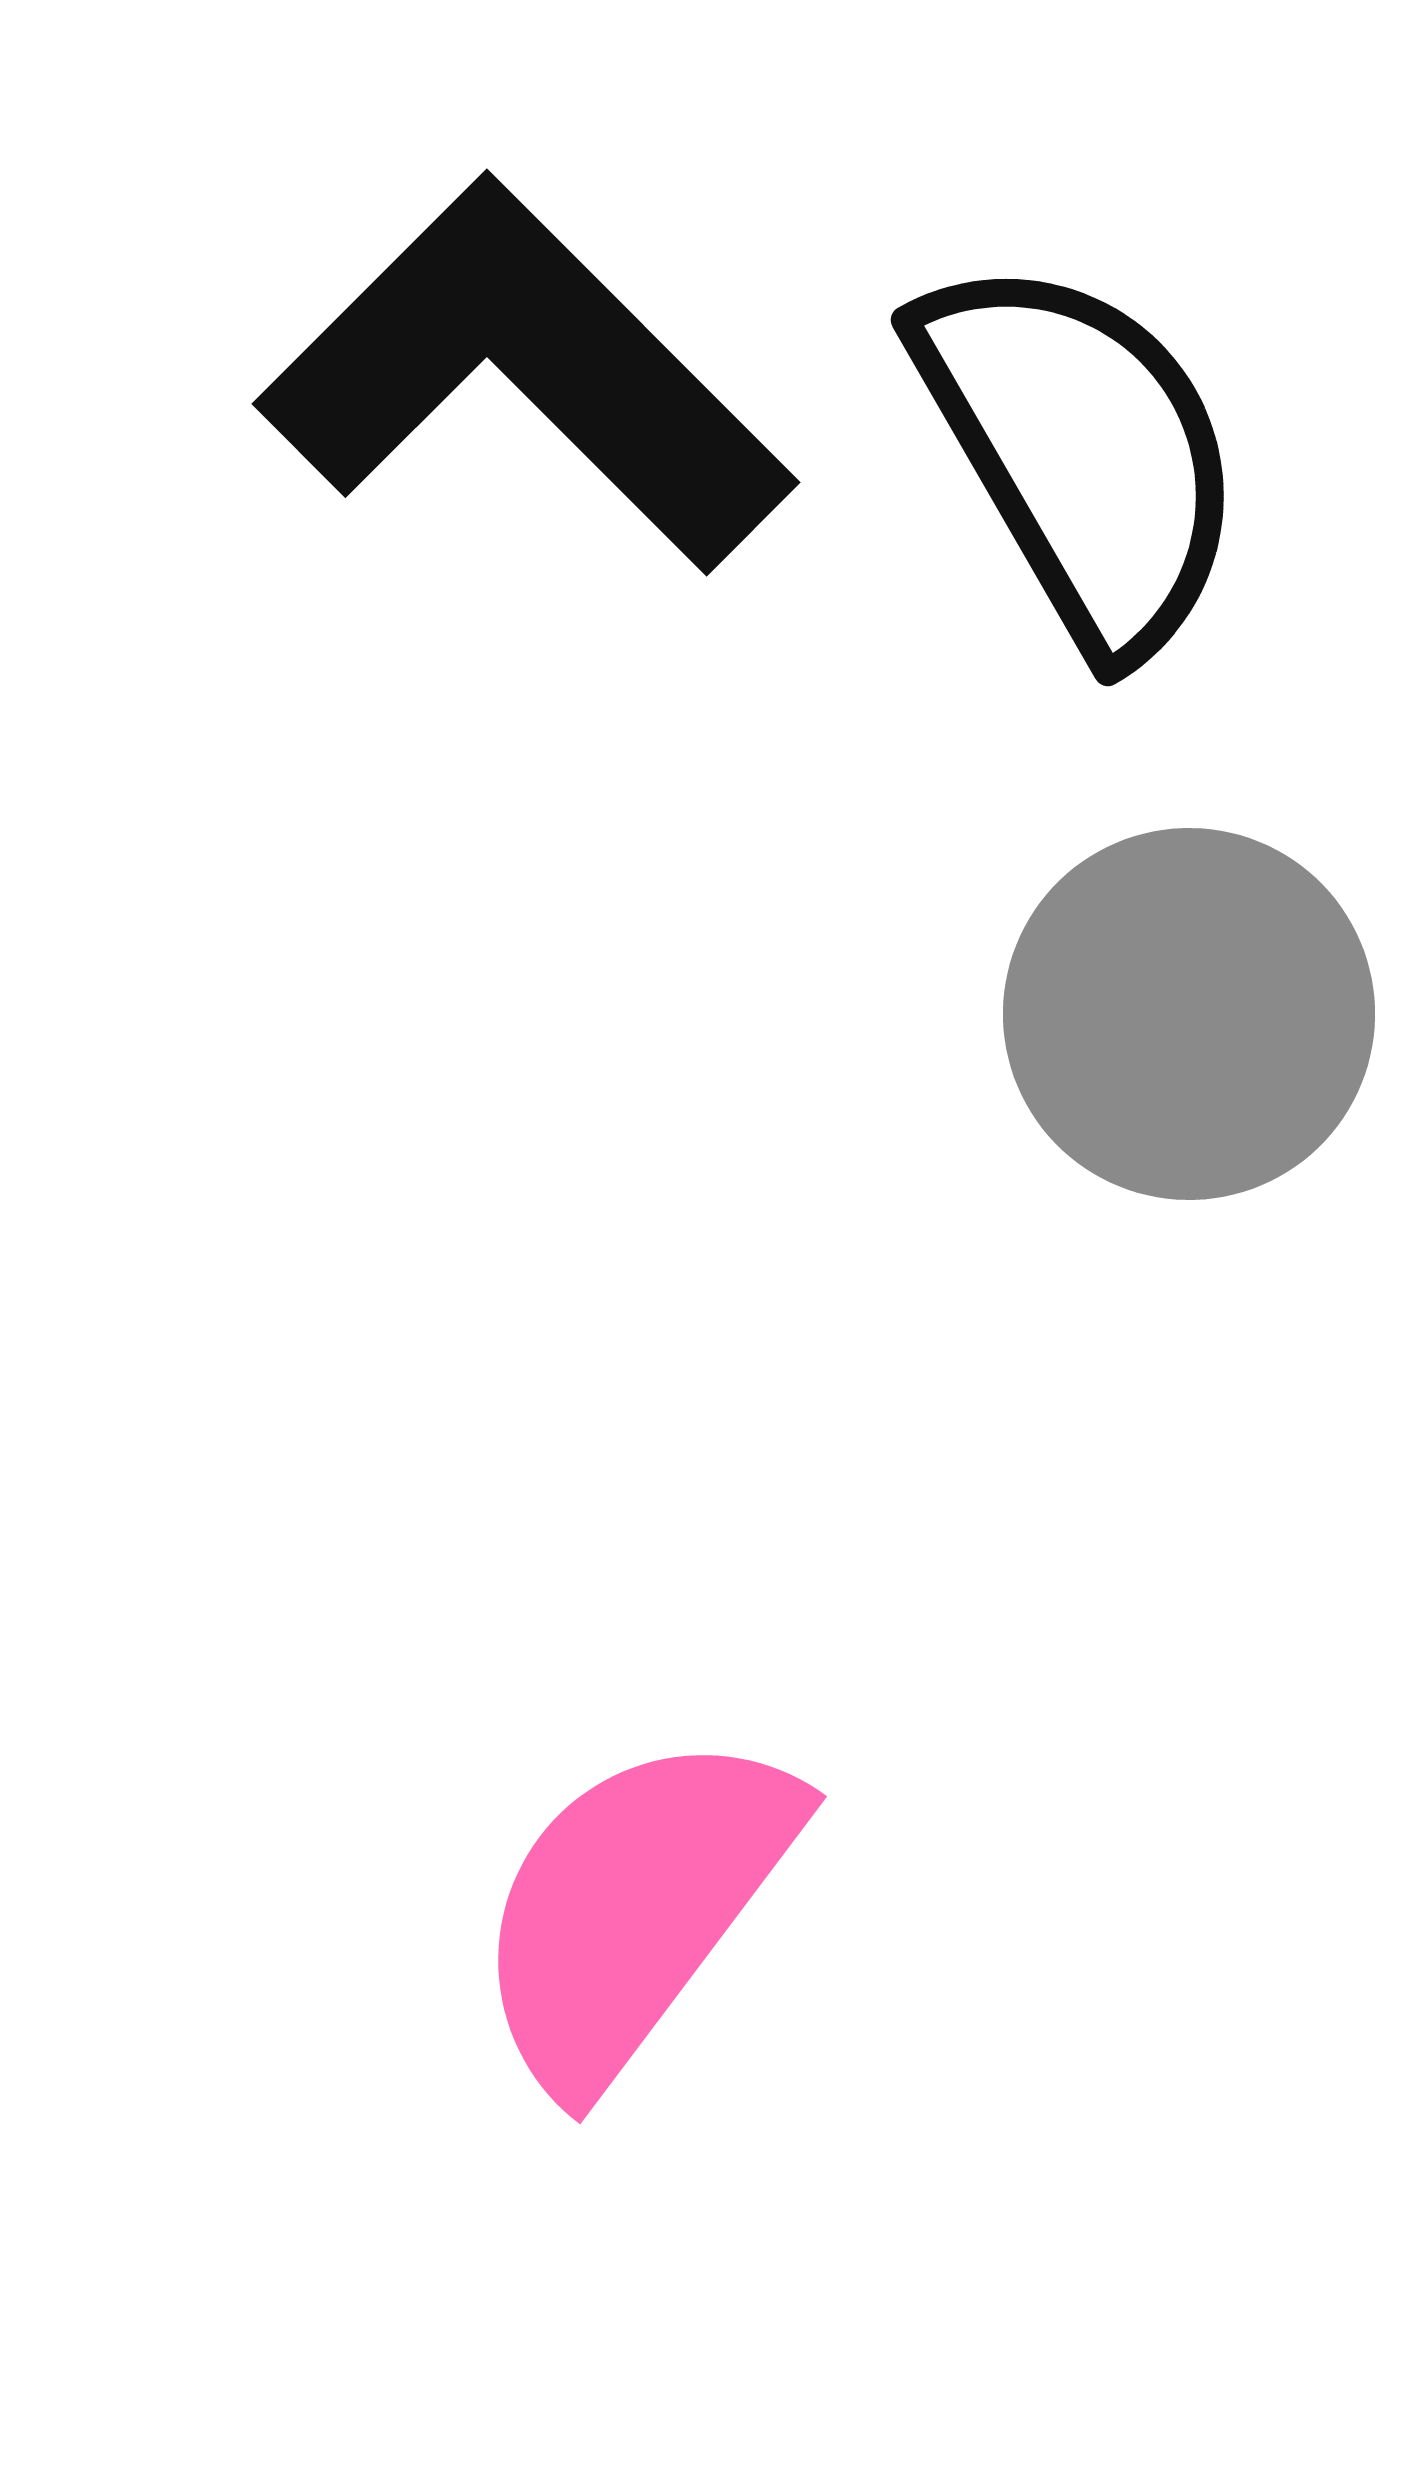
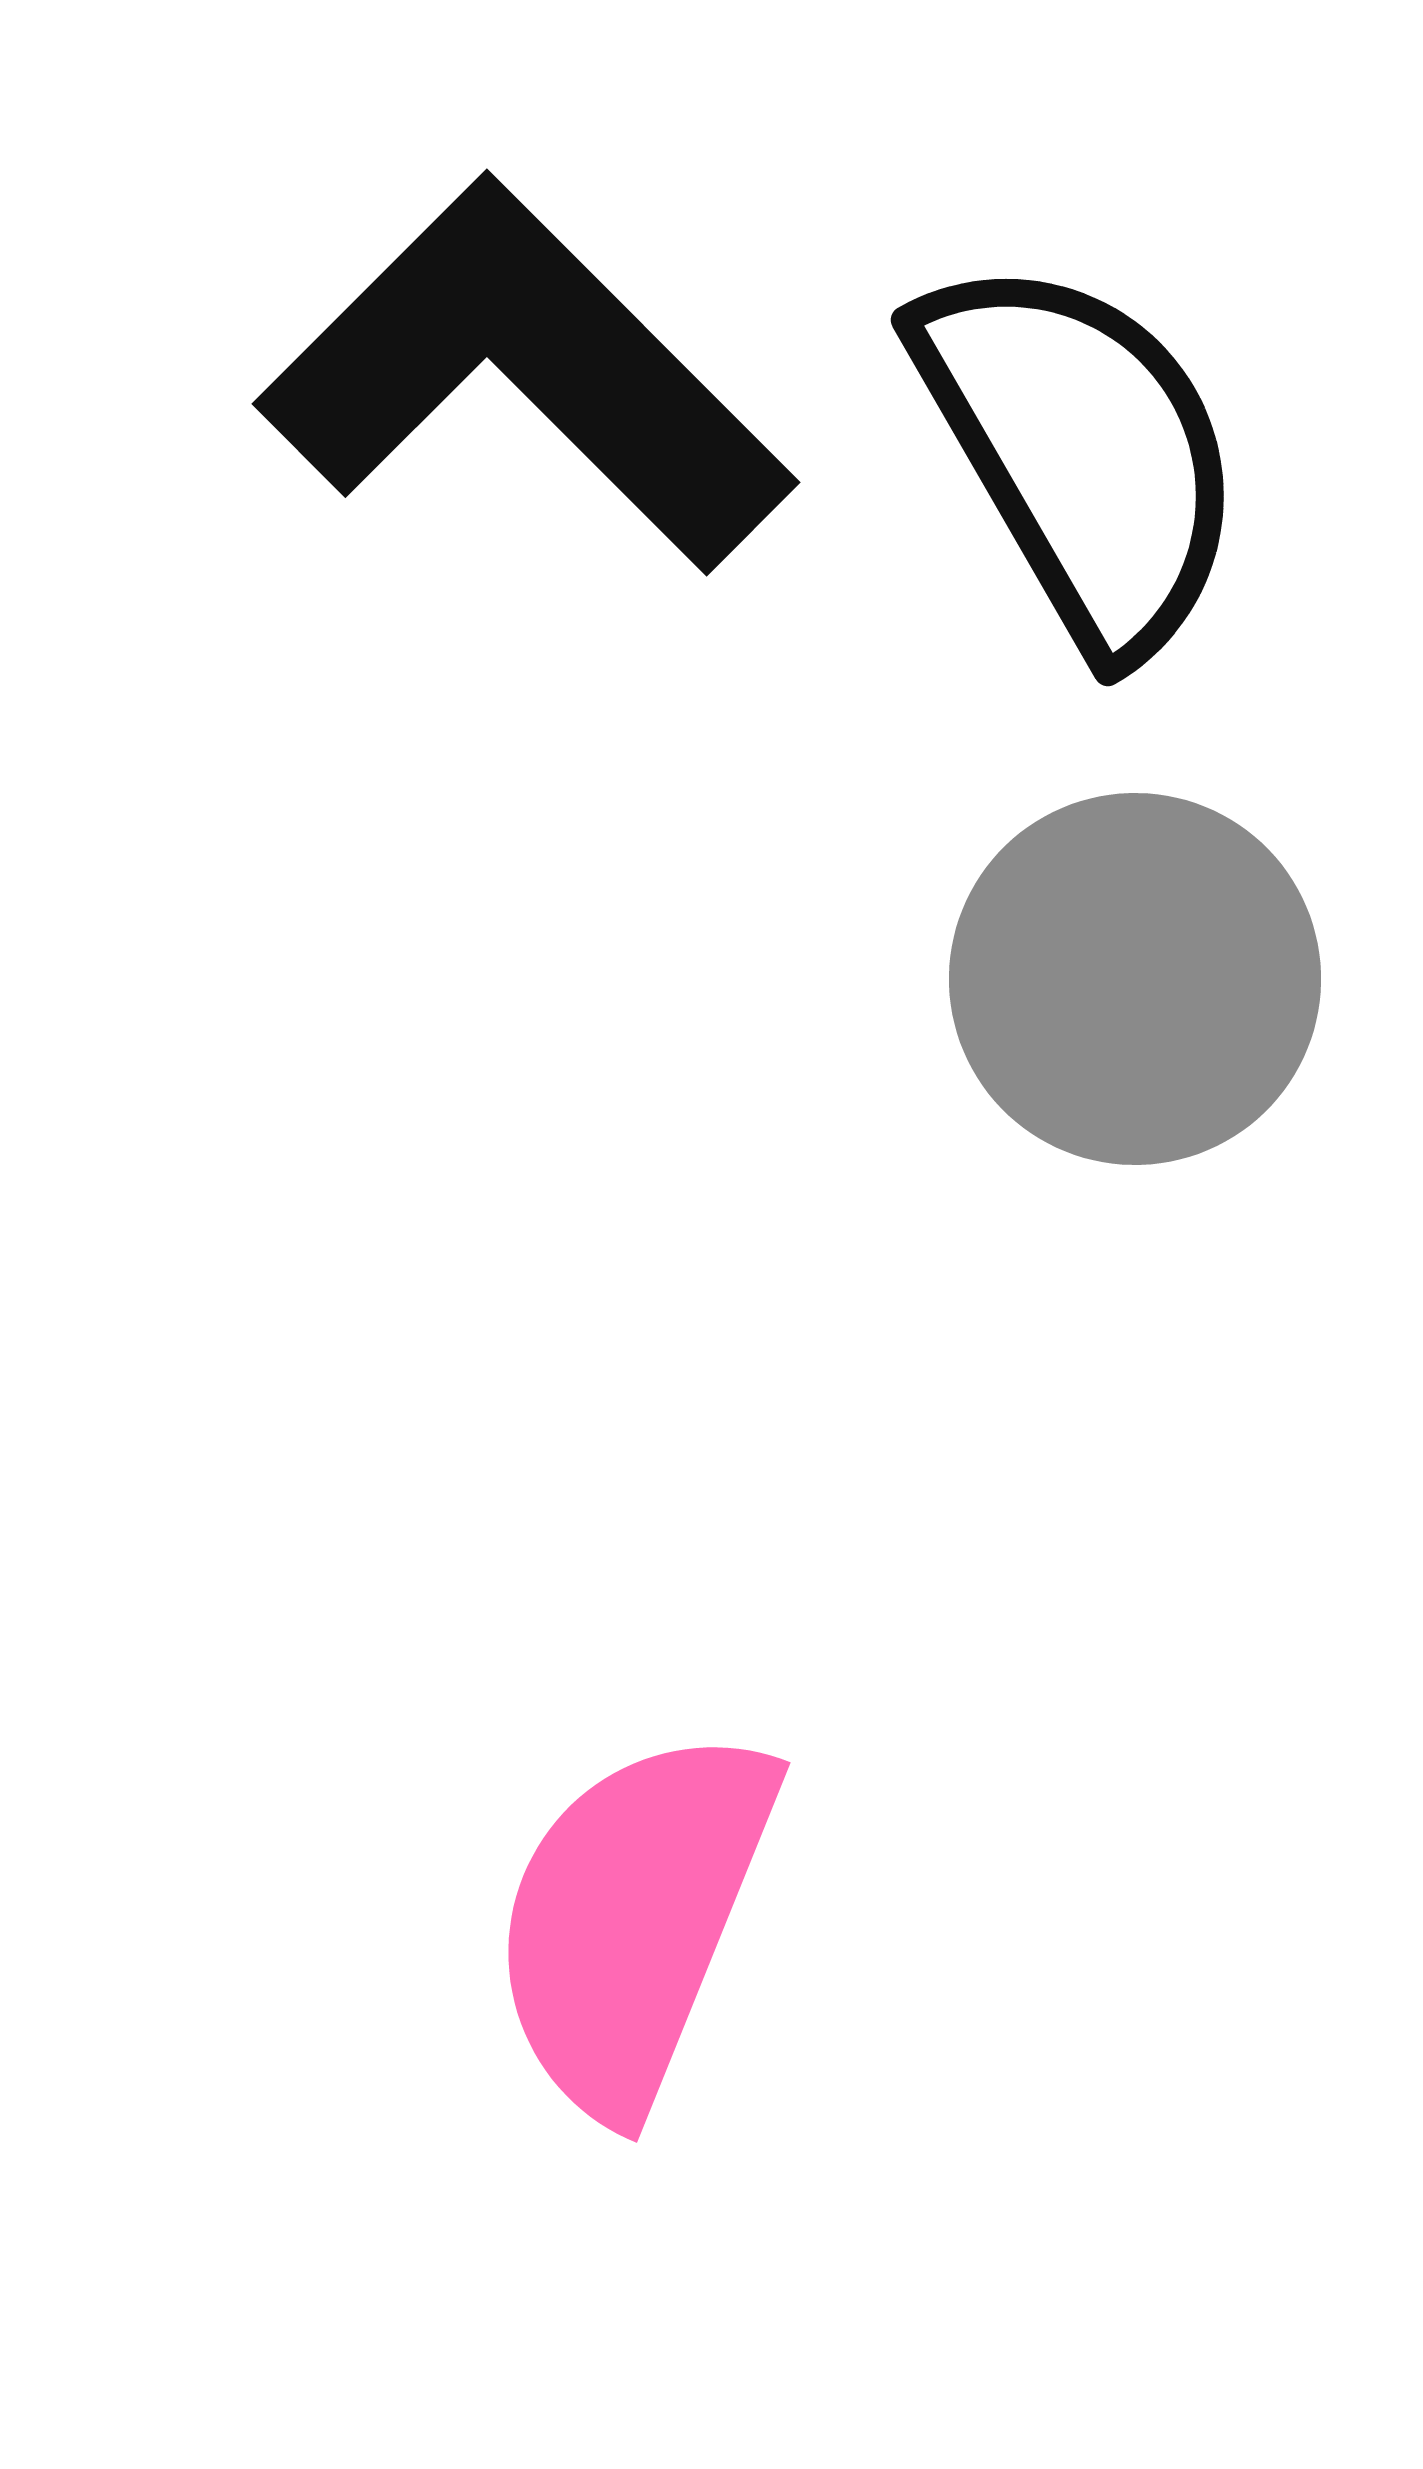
gray circle: moved 54 px left, 35 px up
pink semicircle: moved 1 px left, 12 px down; rotated 15 degrees counterclockwise
